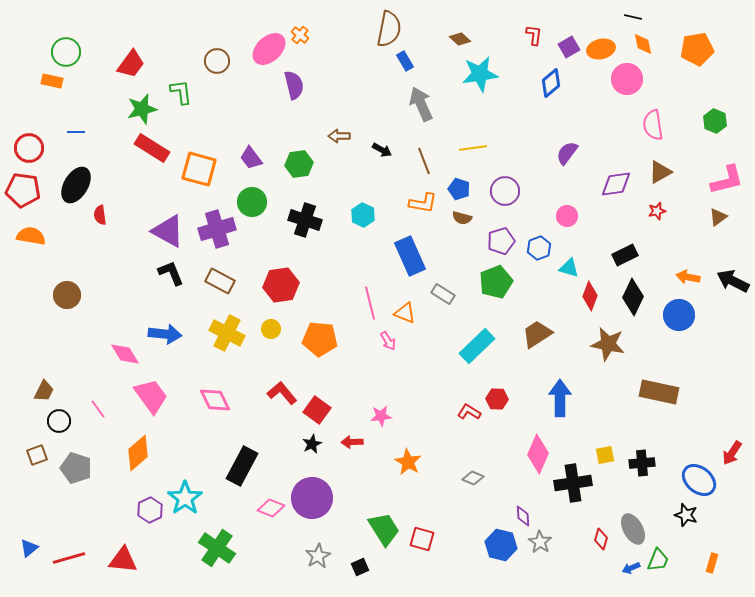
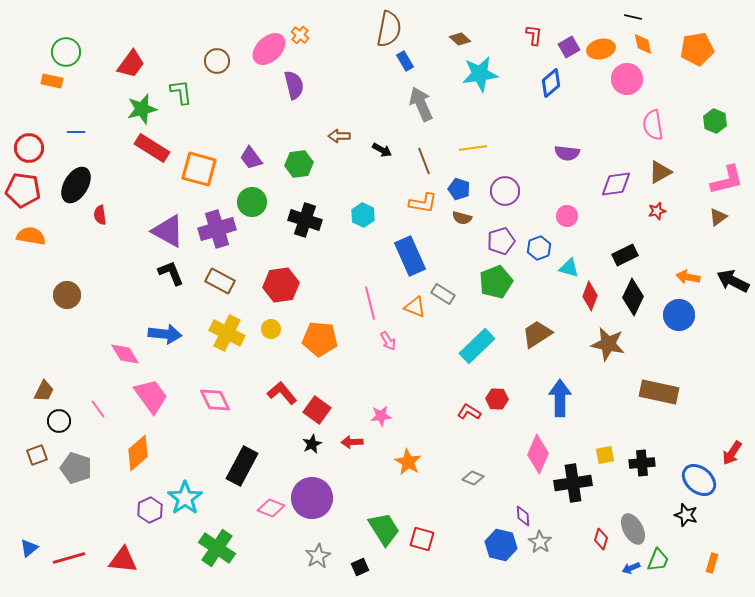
purple semicircle at (567, 153): rotated 120 degrees counterclockwise
orange triangle at (405, 313): moved 10 px right, 6 px up
